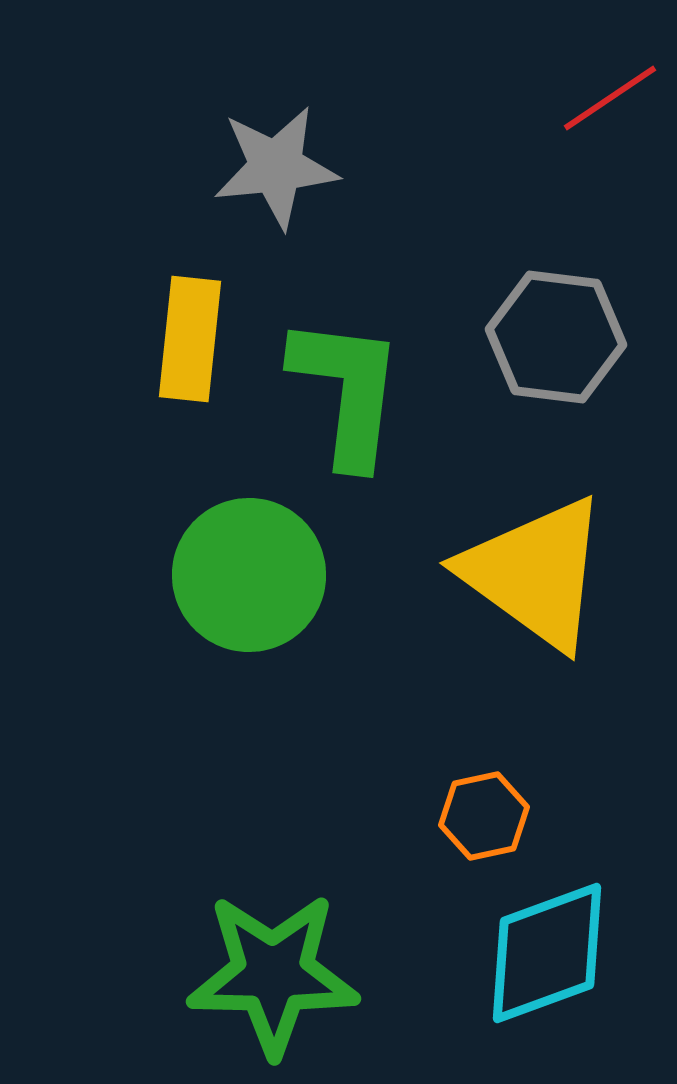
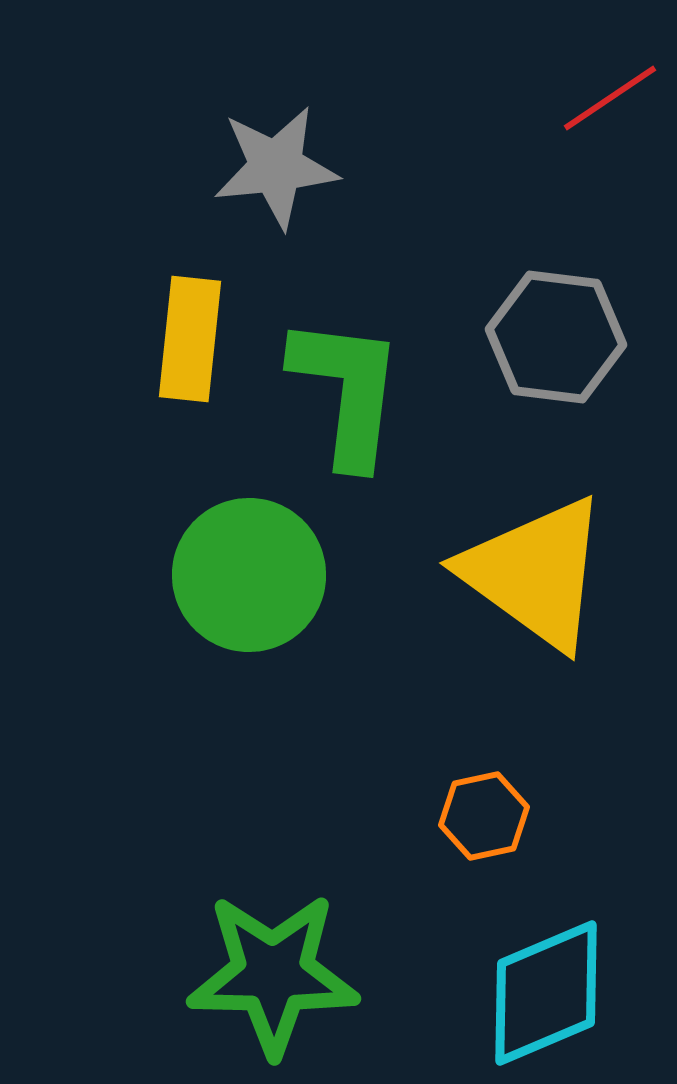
cyan diamond: moved 1 px left, 40 px down; rotated 3 degrees counterclockwise
